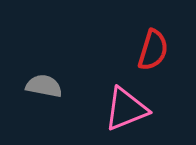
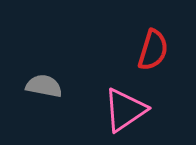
pink triangle: moved 1 px left, 1 px down; rotated 12 degrees counterclockwise
